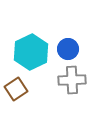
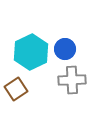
blue circle: moved 3 px left
